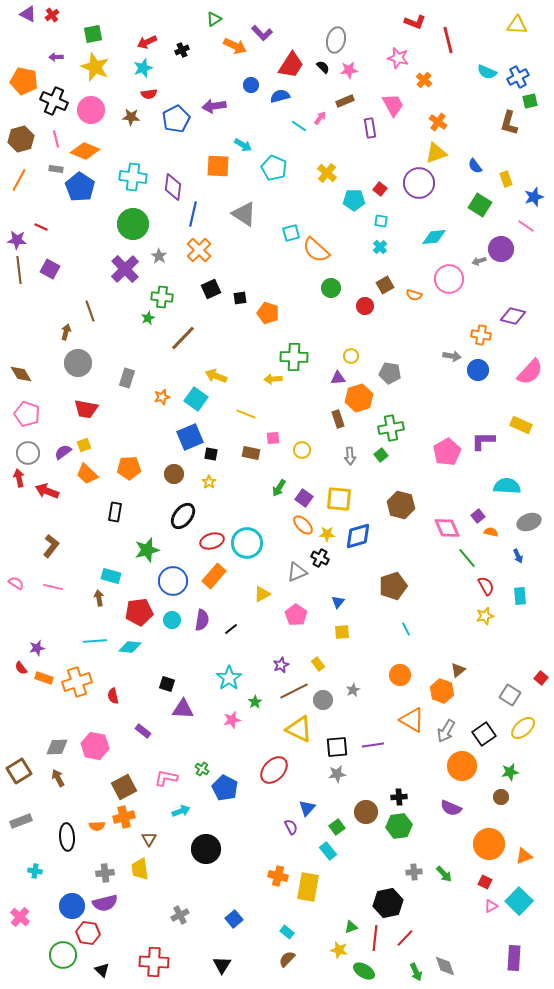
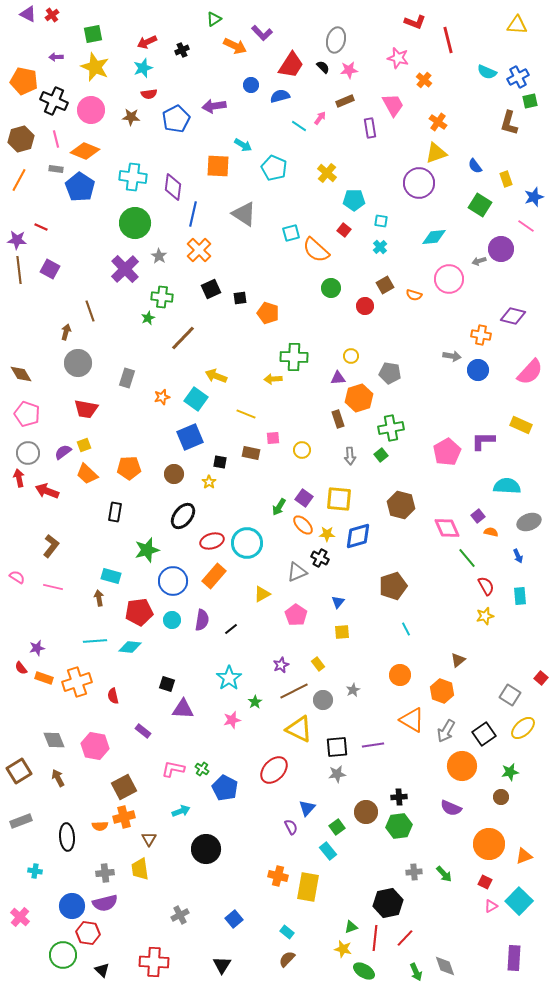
red square at (380, 189): moved 36 px left, 41 px down
green circle at (133, 224): moved 2 px right, 1 px up
black square at (211, 454): moved 9 px right, 8 px down
green arrow at (279, 488): moved 19 px down
pink semicircle at (16, 583): moved 1 px right, 6 px up
brown triangle at (458, 670): moved 10 px up
gray diamond at (57, 747): moved 3 px left, 7 px up; rotated 70 degrees clockwise
pink L-shape at (166, 778): moved 7 px right, 9 px up
orange semicircle at (97, 826): moved 3 px right
yellow star at (339, 950): moved 4 px right, 1 px up
